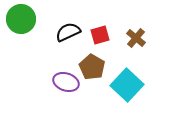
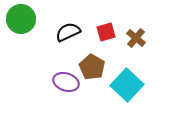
red square: moved 6 px right, 3 px up
